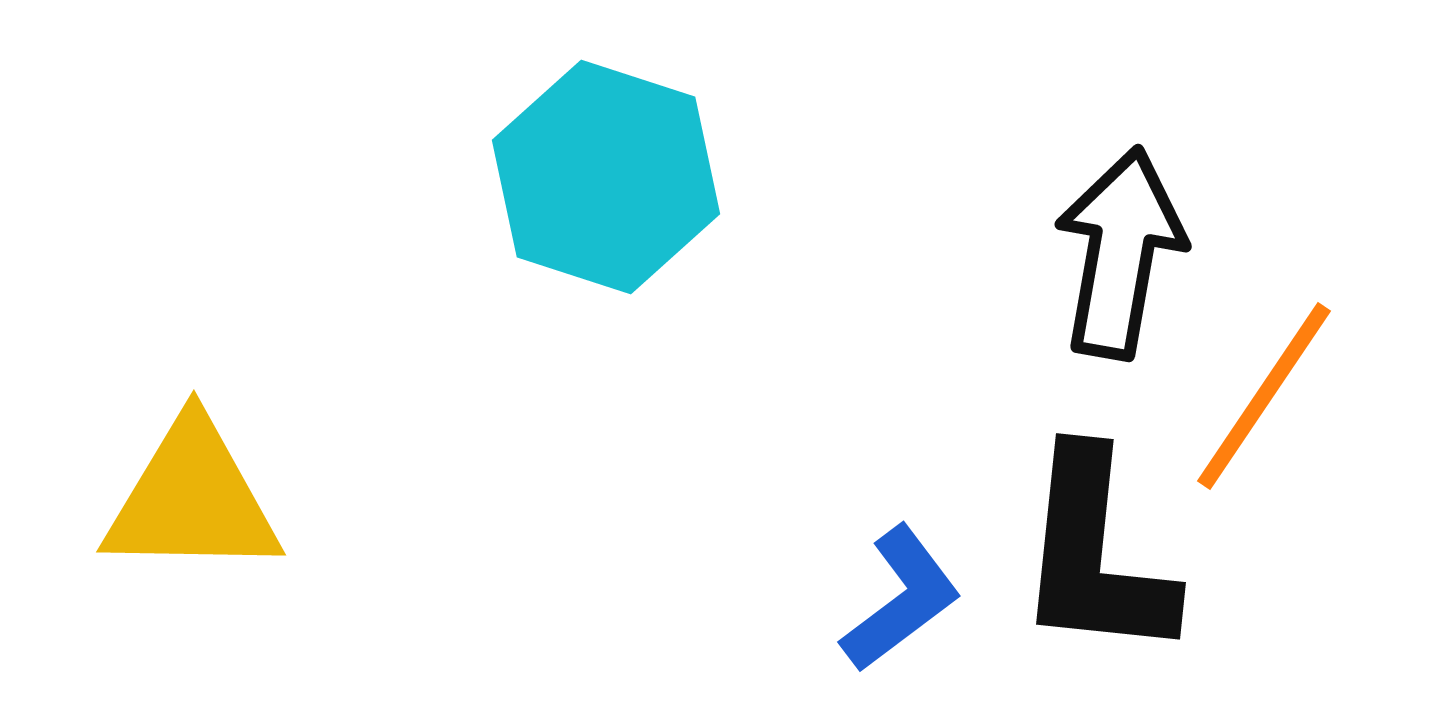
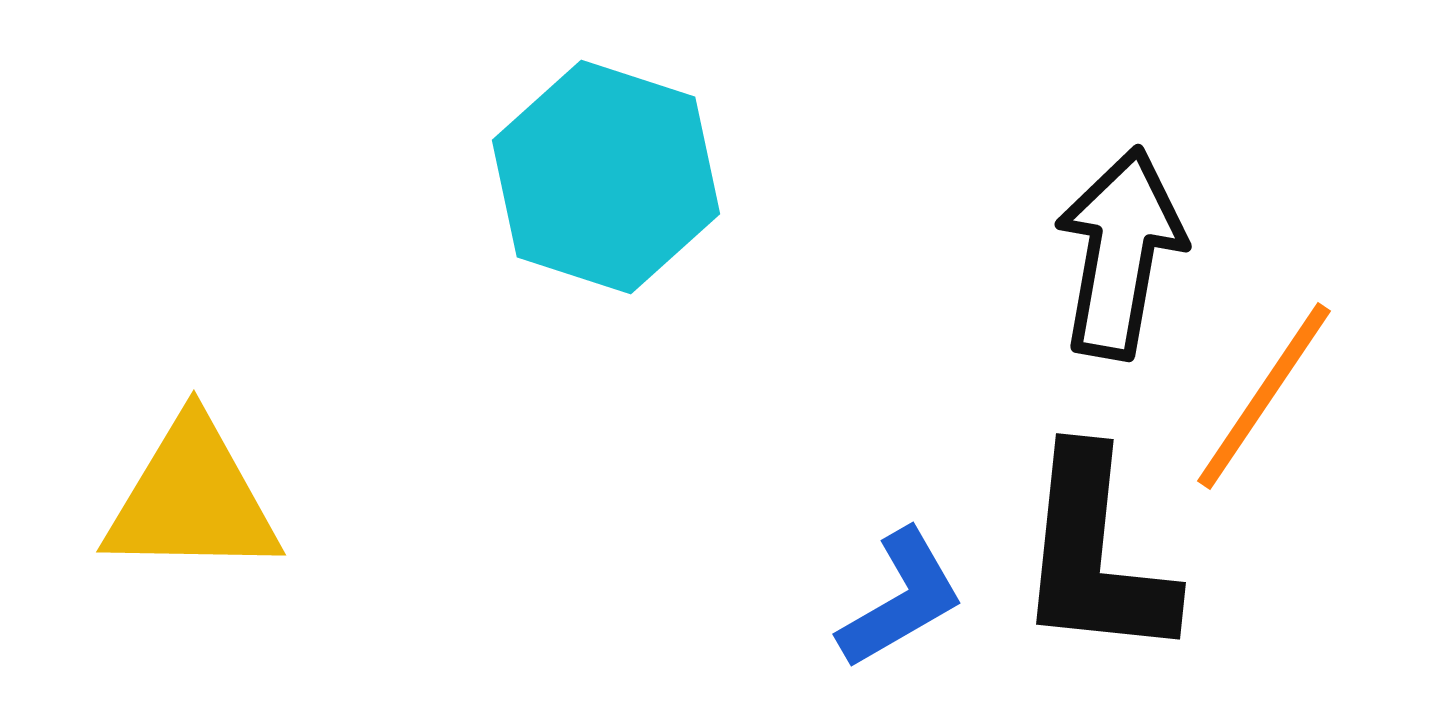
blue L-shape: rotated 7 degrees clockwise
